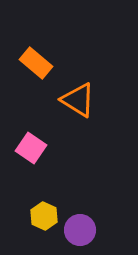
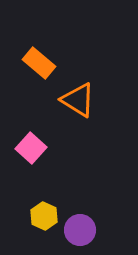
orange rectangle: moved 3 px right
pink square: rotated 8 degrees clockwise
